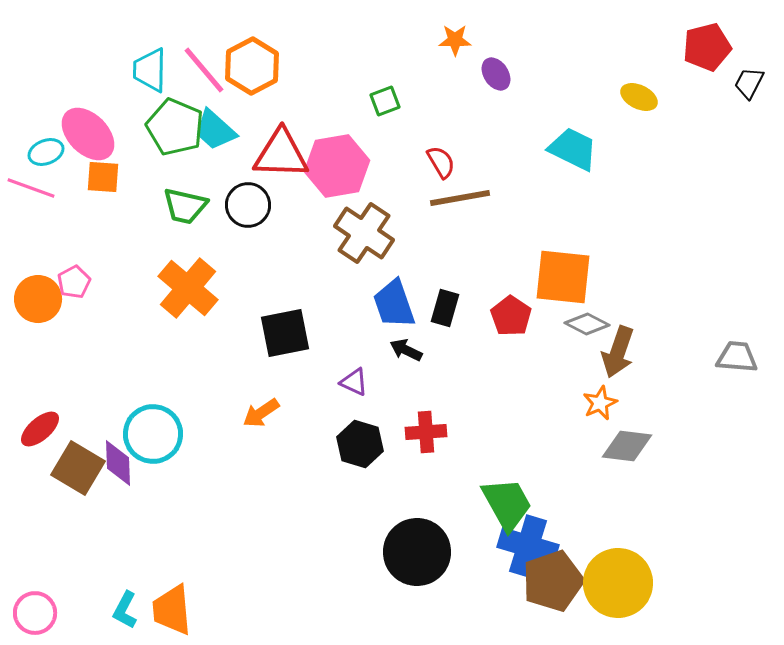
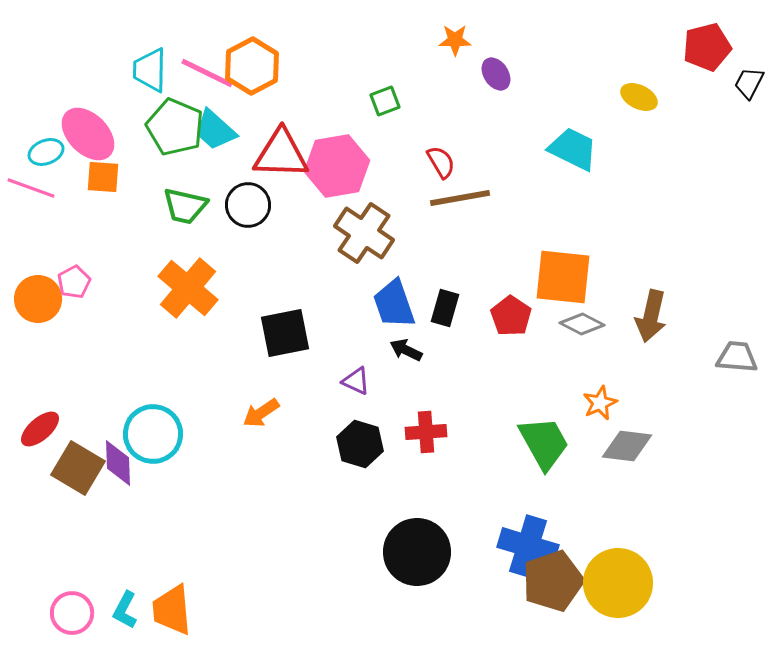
pink line at (204, 70): moved 3 px right, 3 px down; rotated 24 degrees counterclockwise
gray diamond at (587, 324): moved 5 px left
brown arrow at (618, 352): moved 33 px right, 36 px up; rotated 6 degrees counterclockwise
purple triangle at (354, 382): moved 2 px right, 1 px up
green trapezoid at (507, 504): moved 37 px right, 61 px up
pink circle at (35, 613): moved 37 px right
